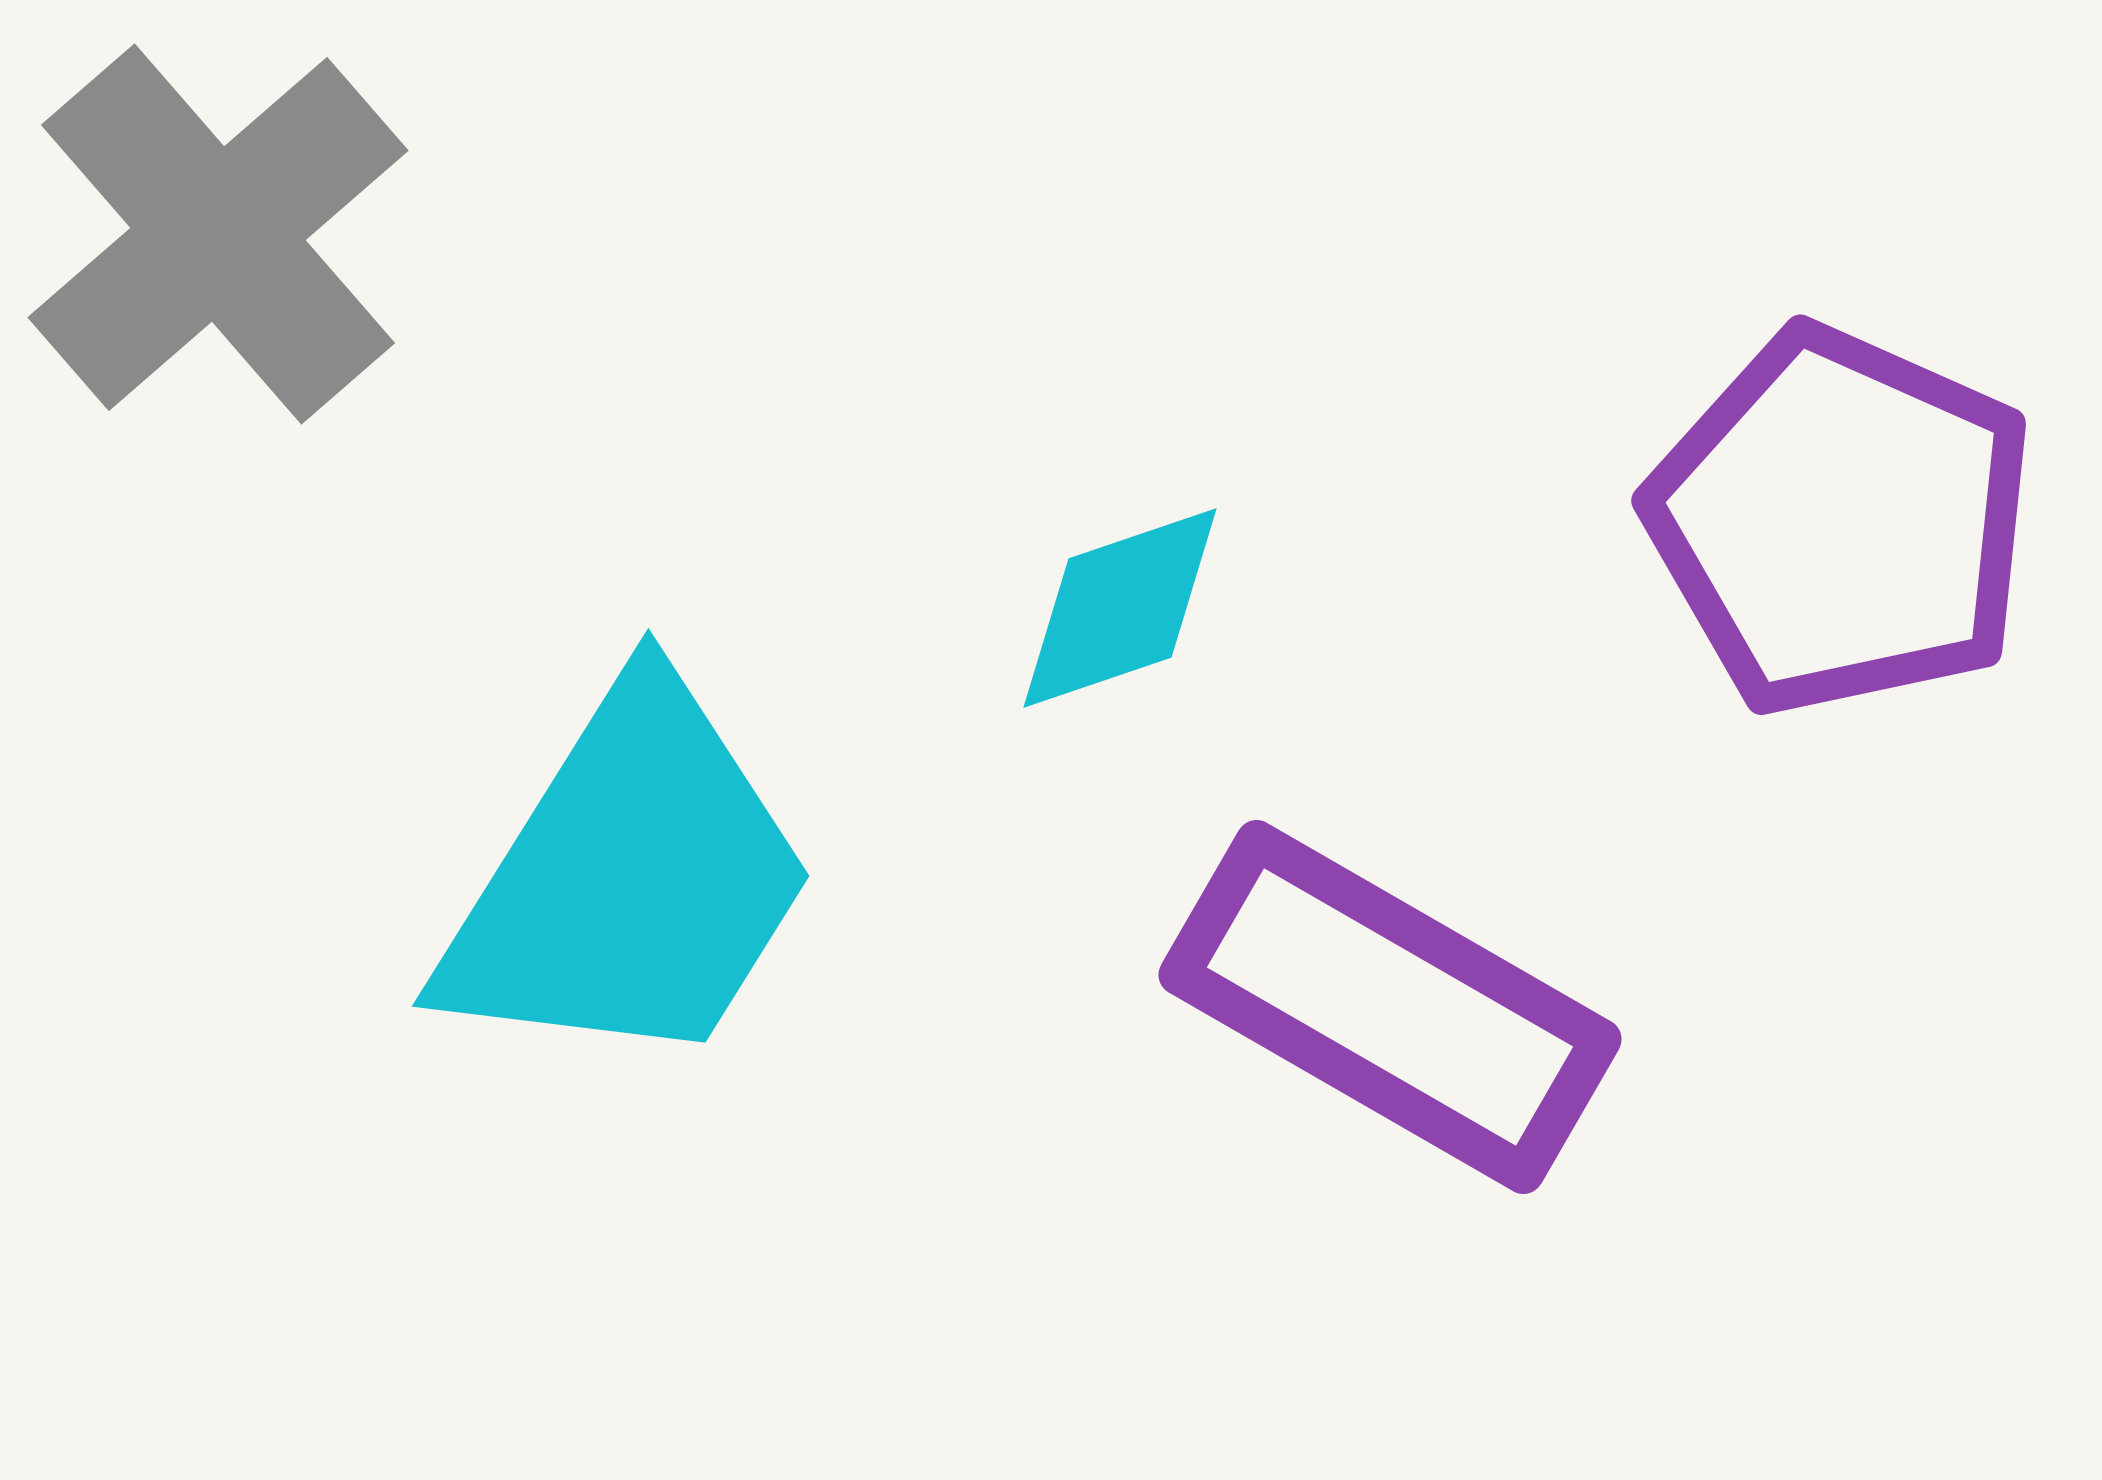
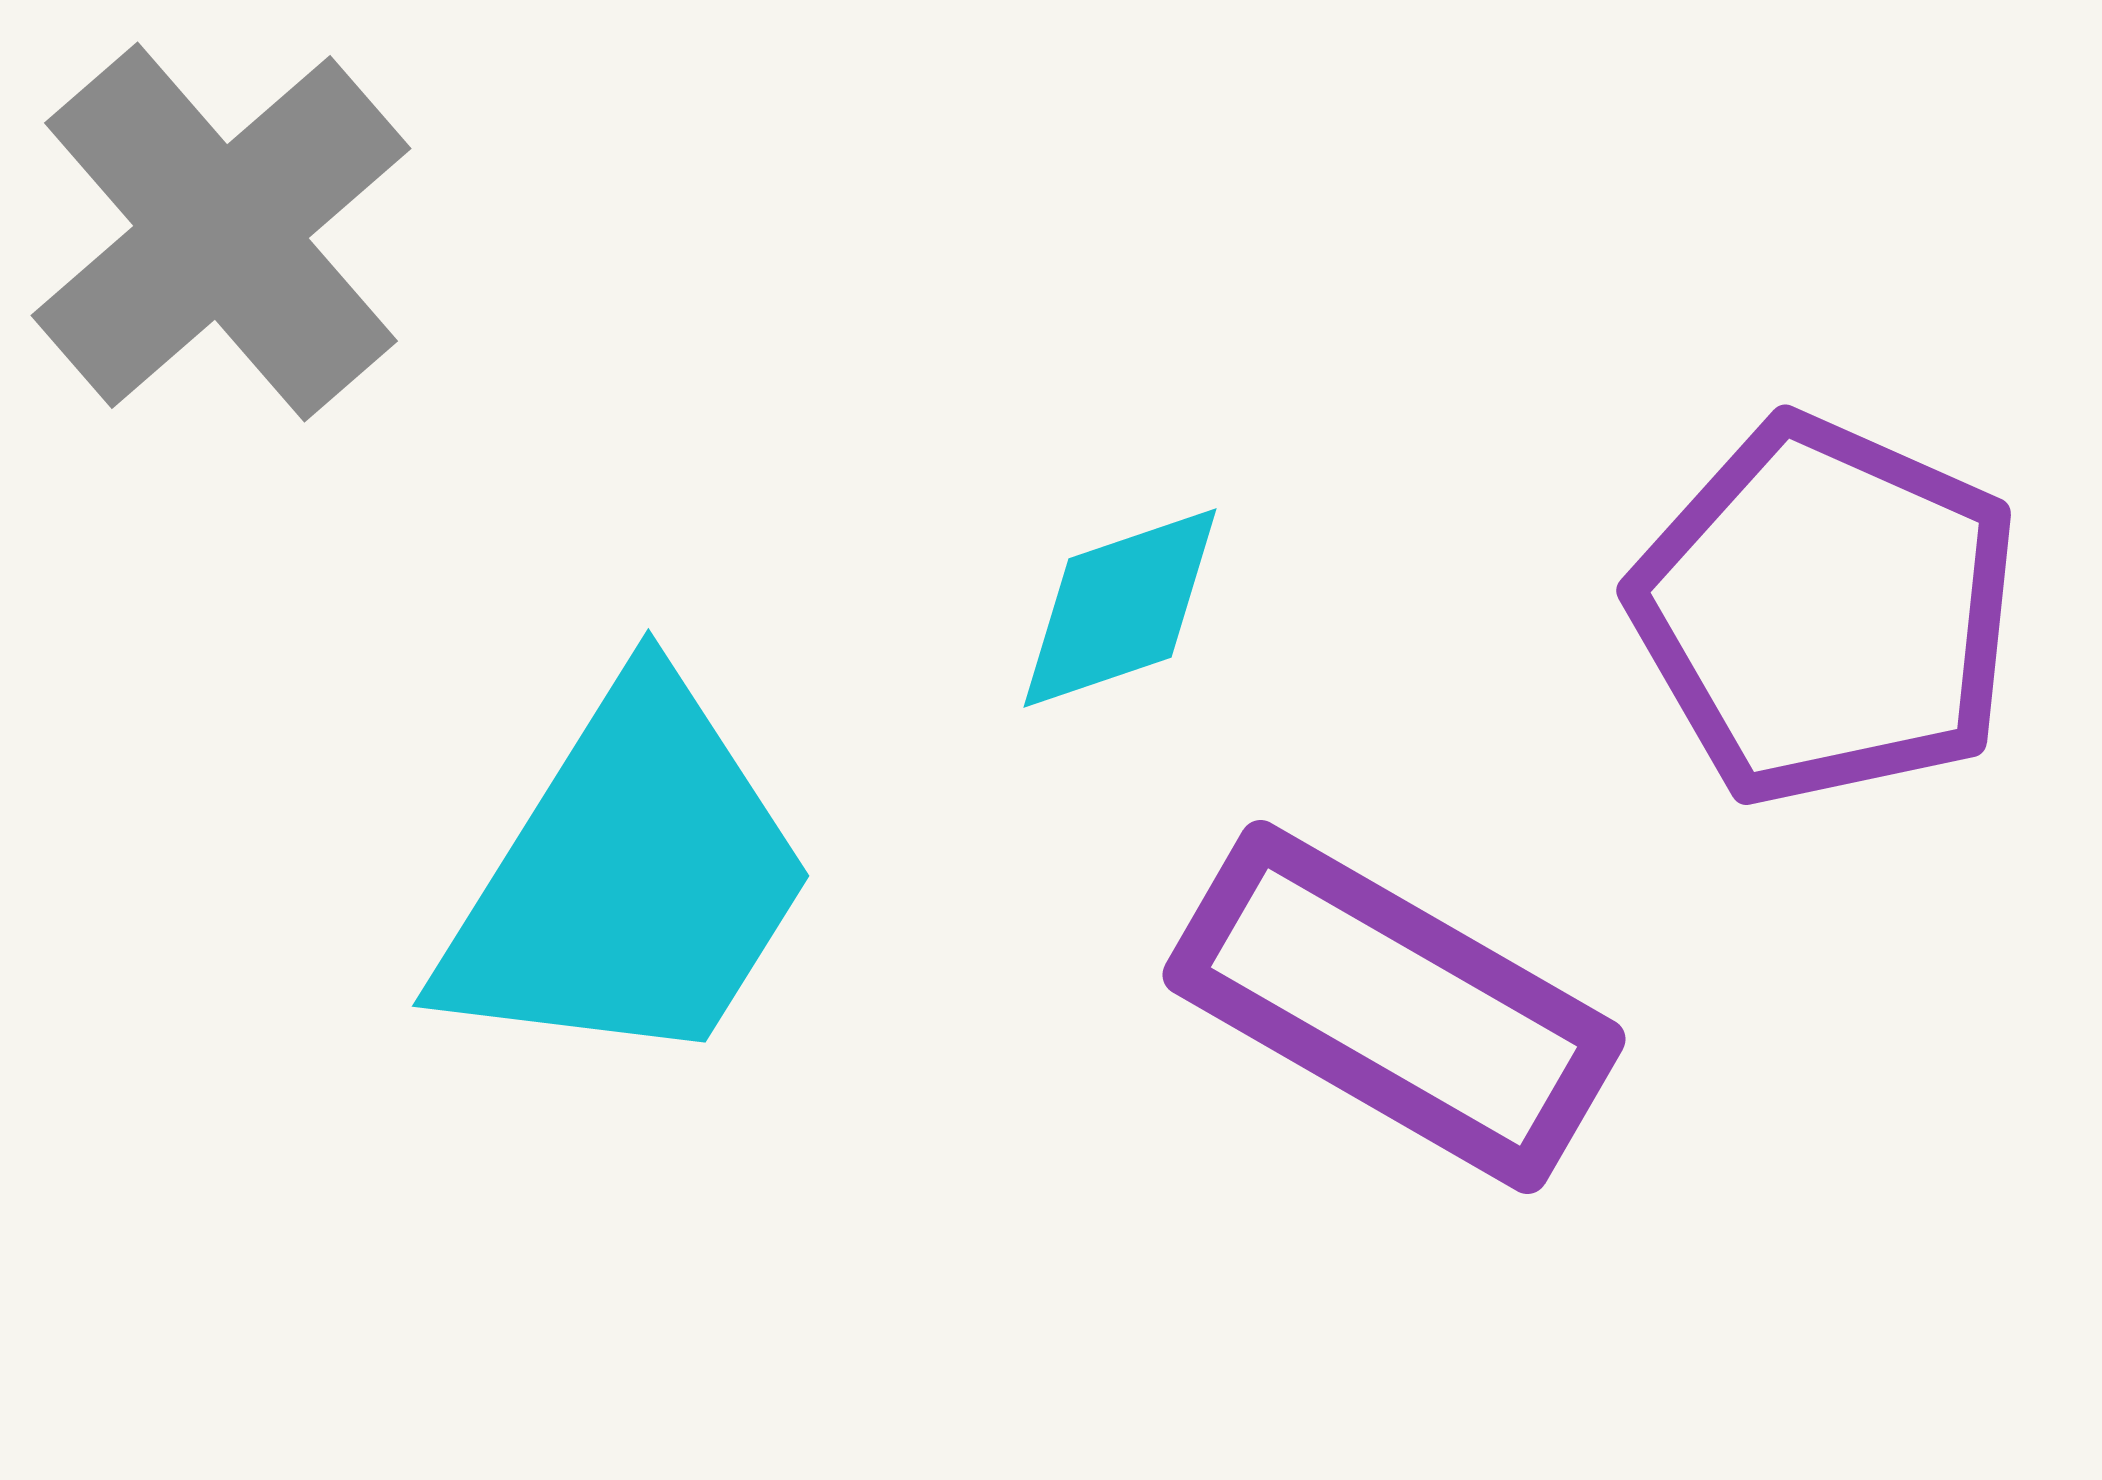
gray cross: moved 3 px right, 2 px up
purple pentagon: moved 15 px left, 90 px down
purple rectangle: moved 4 px right
